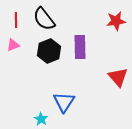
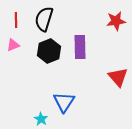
black semicircle: rotated 55 degrees clockwise
